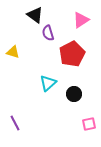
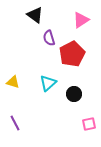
purple semicircle: moved 1 px right, 5 px down
yellow triangle: moved 30 px down
